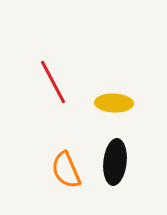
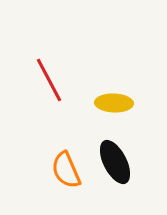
red line: moved 4 px left, 2 px up
black ellipse: rotated 33 degrees counterclockwise
